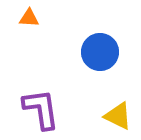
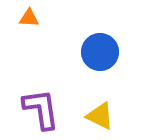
yellow triangle: moved 18 px left
